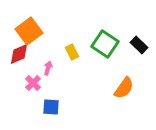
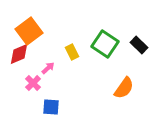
pink arrow: rotated 32 degrees clockwise
